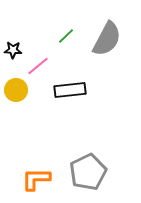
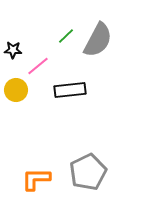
gray semicircle: moved 9 px left, 1 px down
